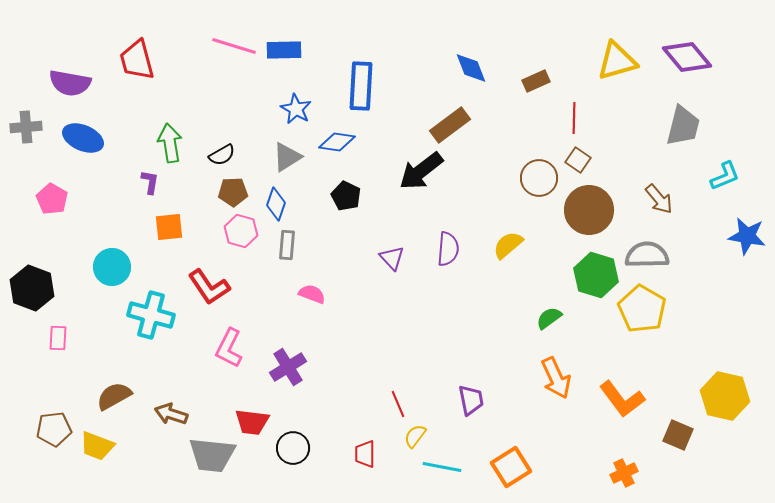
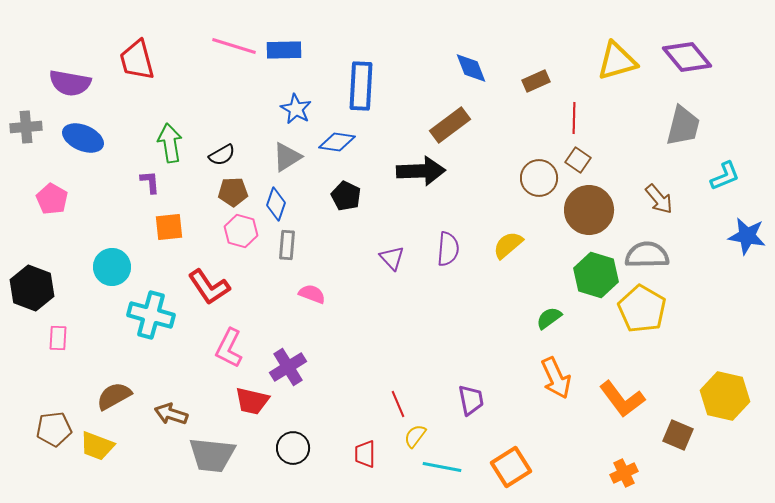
black arrow at (421, 171): rotated 144 degrees counterclockwise
purple L-shape at (150, 182): rotated 15 degrees counterclockwise
red trapezoid at (252, 422): moved 21 px up; rotated 6 degrees clockwise
